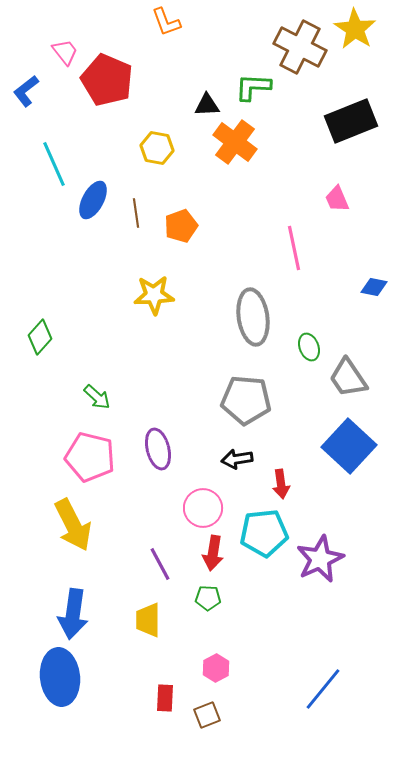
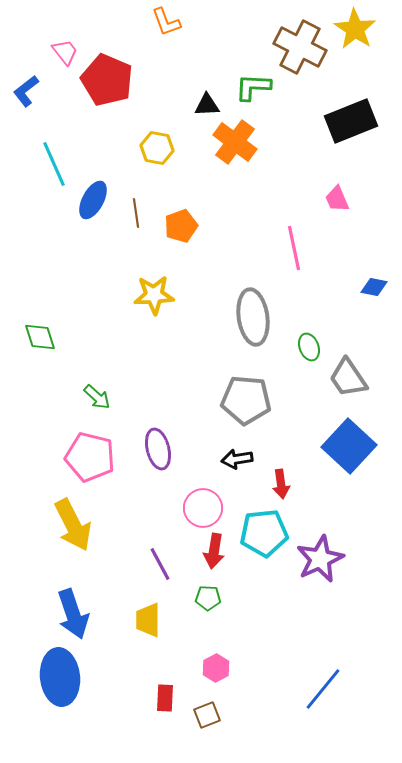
green diamond at (40, 337): rotated 60 degrees counterclockwise
red arrow at (213, 553): moved 1 px right, 2 px up
blue arrow at (73, 614): rotated 27 degrees counterclockwise
